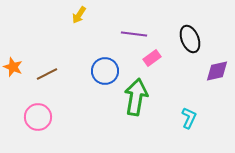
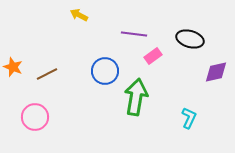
yellow arrow: rotated 84 degrees clockwise
black ellipse: rotated 52 degrees counterclockwise
pink rectangle: moved 1 px right, 2 px up
purple diamond: moved 1 px left, 1 px down
pink circle: moved 3 px left
